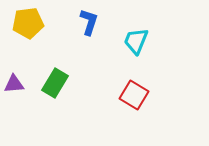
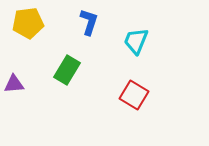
green rectangle: moved 12 px right, 13 px up
